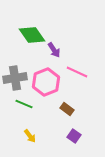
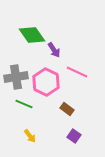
gray cross: moved 1 px right, 1 px up
pink hexagon: rotated 12 degrees counterclockwise
